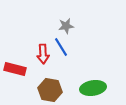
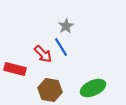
gray star: rotated 21 degrees counterclockwise
red arrow: rotated 42 degrees counterclockwise
green ellipse: rotated 15 degrees counterclockwise
